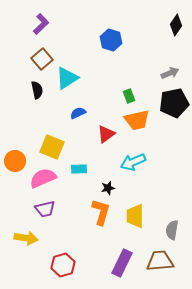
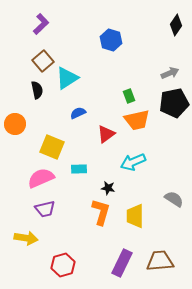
brown square: moved 1 px right, 2 px down
orange circle: moved 37 px up
pink semicircle: moved 2 px left
black star: rotated 24 degrees clockwise
gray semicircle: moved 2 px right, 31 px up; rotated 114 degrees clockwise
